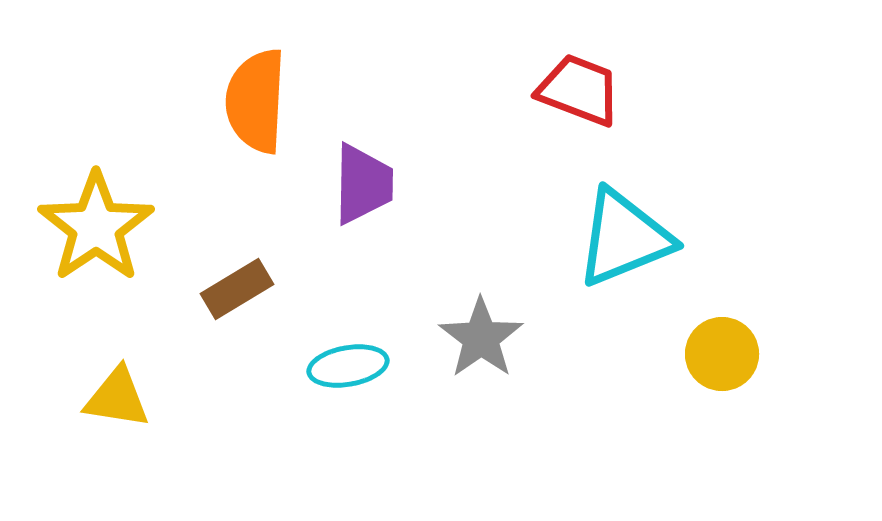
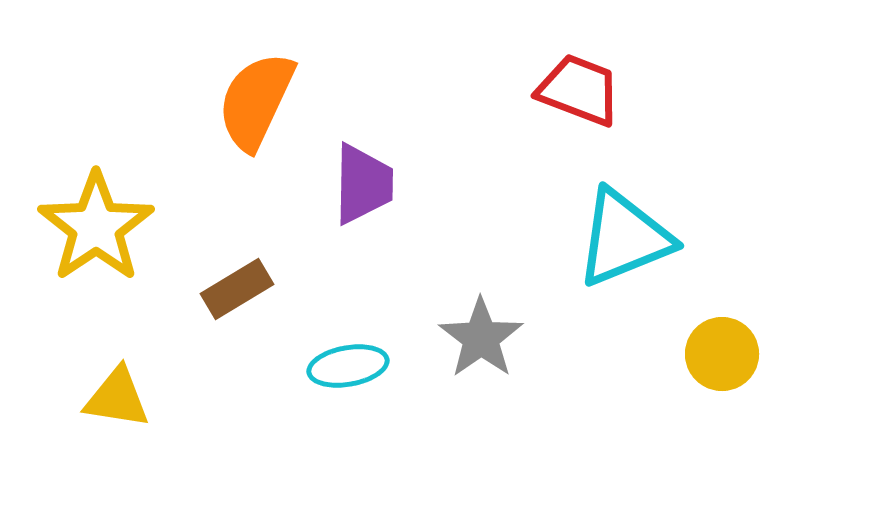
orange semicircle: rotated 22 degrees clockwise
